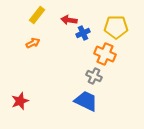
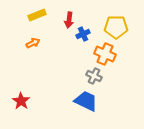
yellow rectangle: rotated 30 degrees clockwise
red arrow: rotated 91 degrees counterclockwise
blue cross: moved 1 px down
red star: moved 1 px right; rotated 18 degrees counterclockwise
